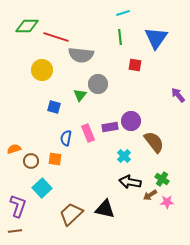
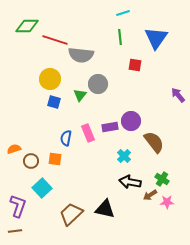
red line: moved 1 px left, 3 px down
yellow circle: moved 8 px right, 9 px down
blue square: moved 5 px up
